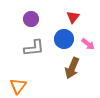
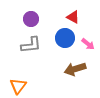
red triangle: rotated 40 degrees counterclockwise
blue circle: moved 1 px right, 1 px up
gray L-shape: moved 3 px left, 3 px up
brown arrow: moved 3 px right, 1 px down; rotated 50 degrees clockwise
